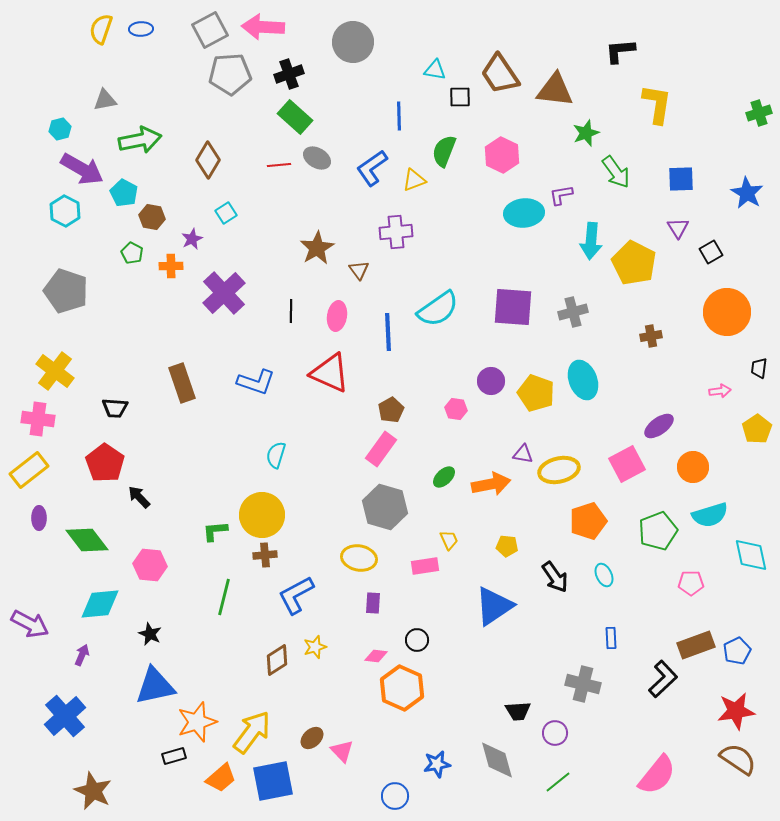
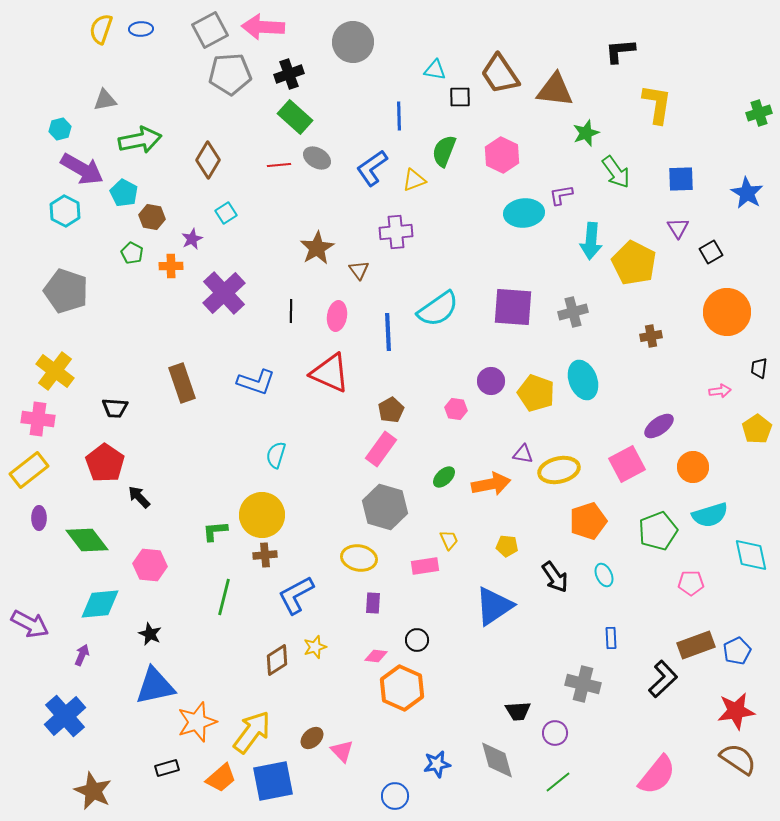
black rectangle at (174, 756): moved 7 px left, 12 px down
